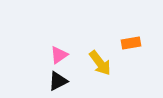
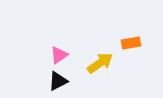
yellow arrow: rotated 88 degrees counterclockwise
